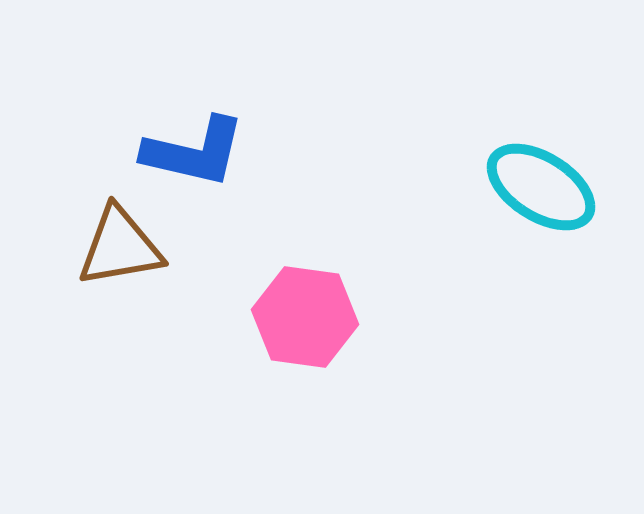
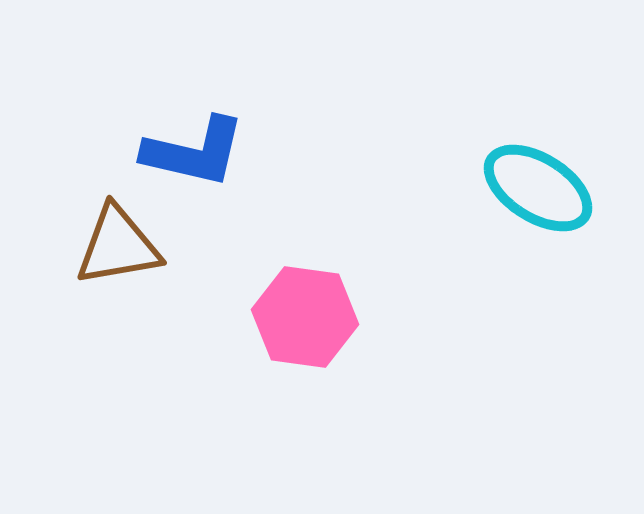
cyan ellipse: moved 3 px left, 1 px down
brown triangle: moved 2 px left, 1 px up
